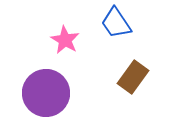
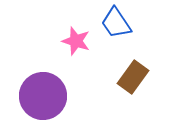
pink star: moved 11 px right, 1 px down; rotated 12 degrees counterclockwise
purple circle: moved 3 px left, 3 px down
